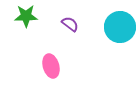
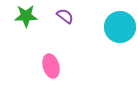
purple semicircle: moved 5 px left, 8 px up
